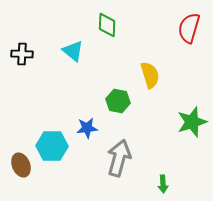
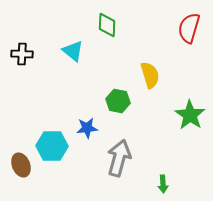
green star: moved 2 px left, 7 px up; rotated 20 degrees counterclockwise
